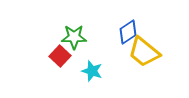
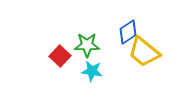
green star: moved 13 px right, 8 px down
cyan star: rotated 10 degrees counterclockwise
